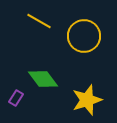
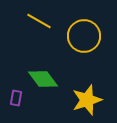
purple rectangle: rotated 21 degrees counterclockwise
